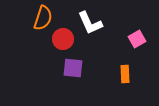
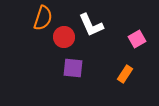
white L-shape: moved 1 px right, 2 px down
red circle: moved 1 px right, 2 px up
orange rectangle: rotated 36 degrees clockwise
